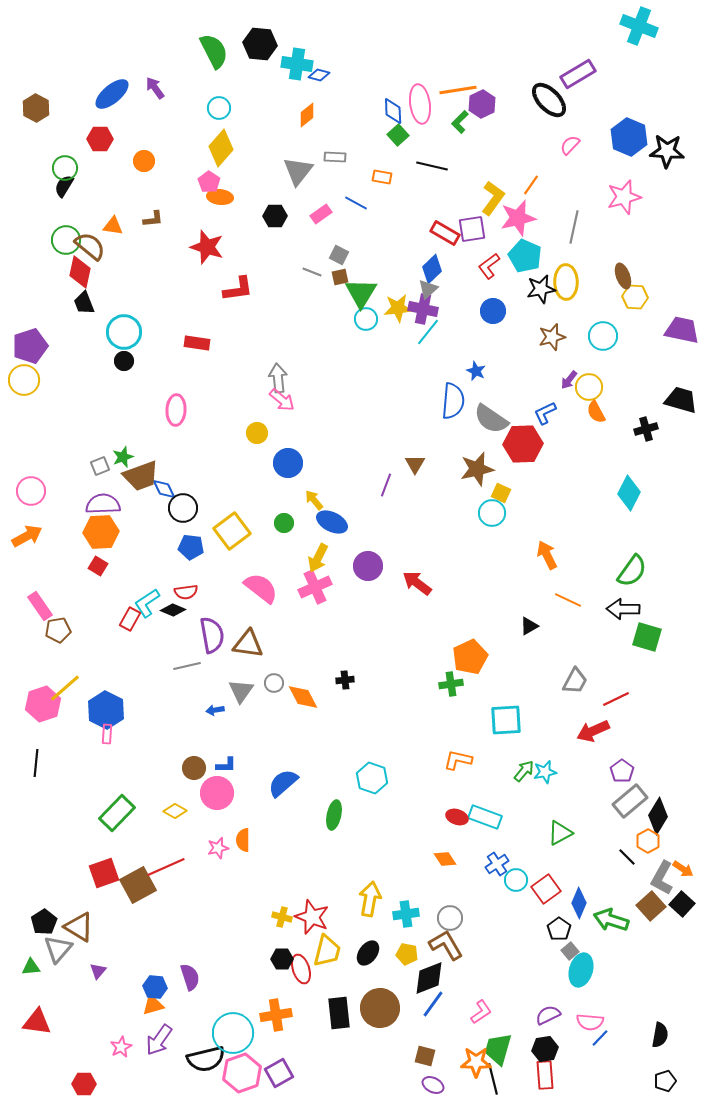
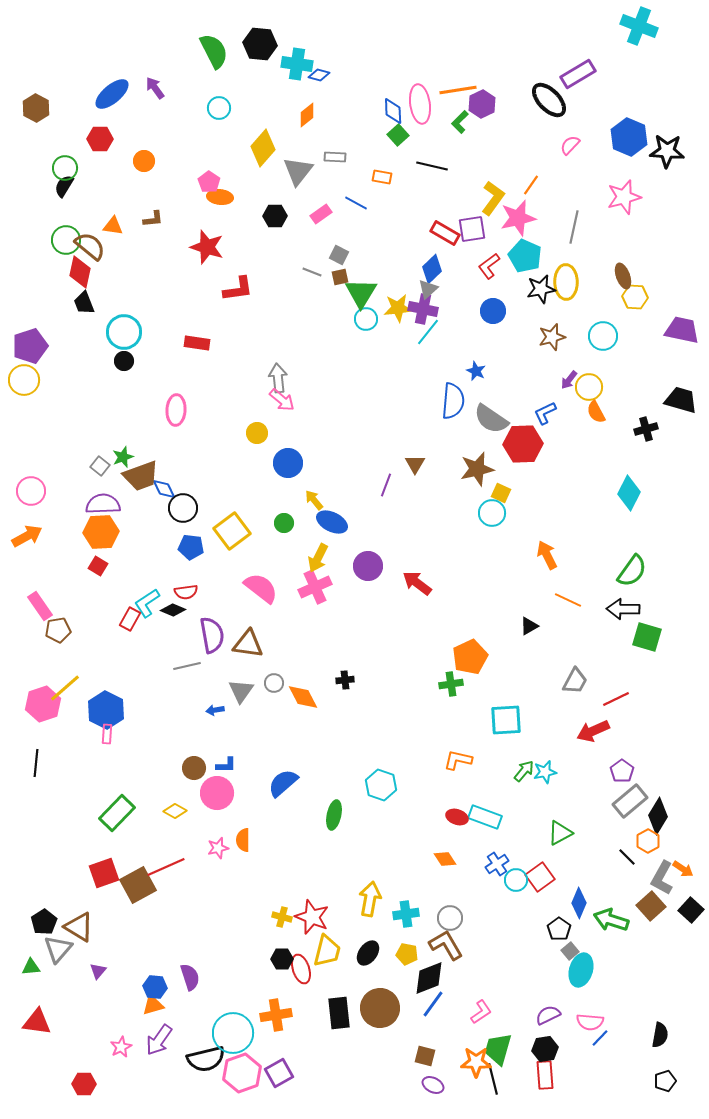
yellow diamond at (221, 148): moved 42 px right
gray square at (100, 466): rotated 30 degrees counterclockwise
cyan hexagon at (372, 778): moved 9 px right, 7 px down
red square at (546, 889): moved 6 px left, 12 px up
black square at (682, 904): moved 9 px right, 6 px down
